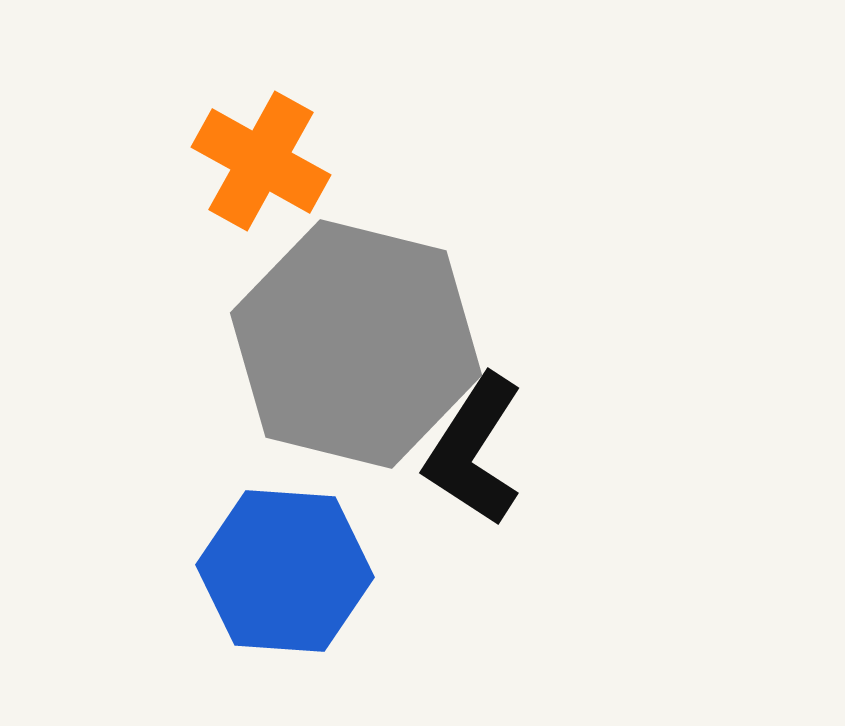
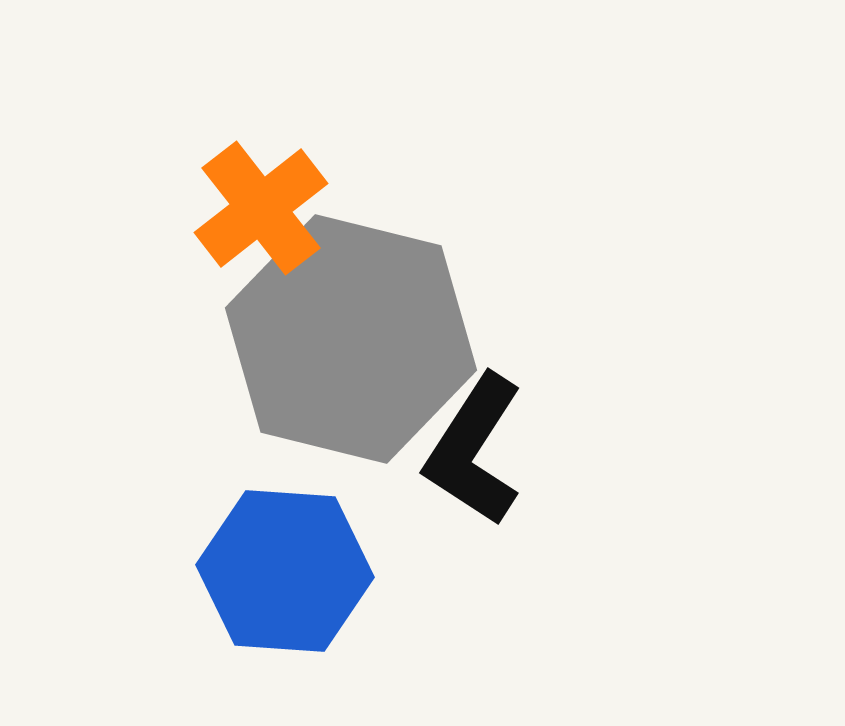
orange cross: moved 47 px down; rotated 23 degrees clockwise
gray hexagon: moved 5 px left, 5 px up
